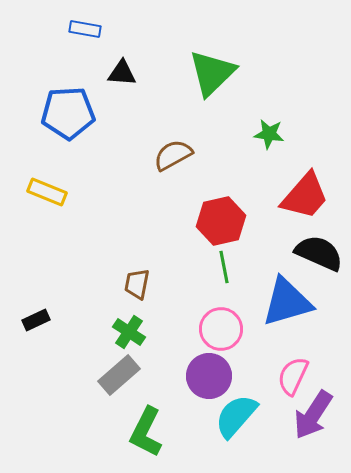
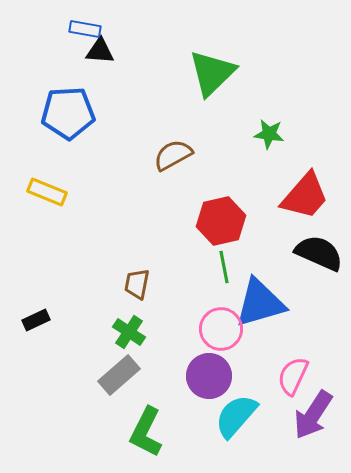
black triangle: moved 22 px left, 22 px up
blue triangle: moved 27 px left, 1 px down
